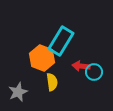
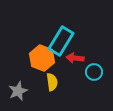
red arrow: moved 6 px left, 8 px up
gray star: moved 1 px up
